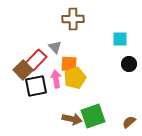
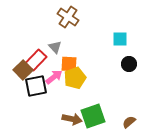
brown cross: moved 5 px left, 2 px up; rotated 35 degrees clockwise
pink arrow: moved 2 px left, 2 px up; rotated 60 degrees clockwise
